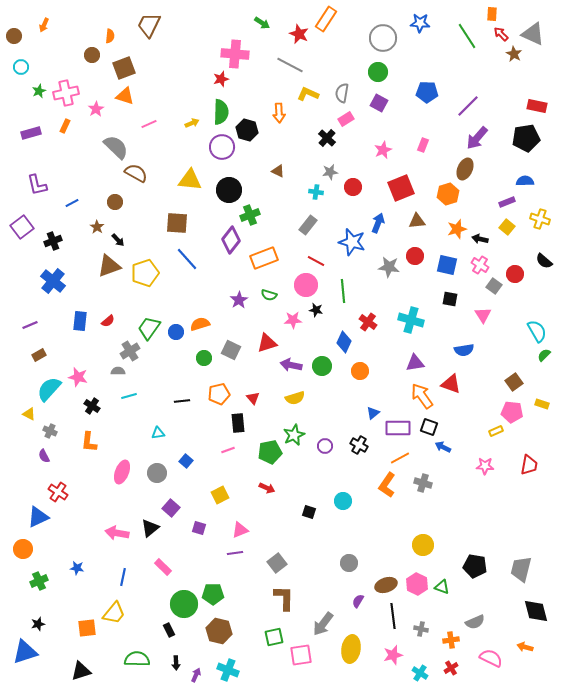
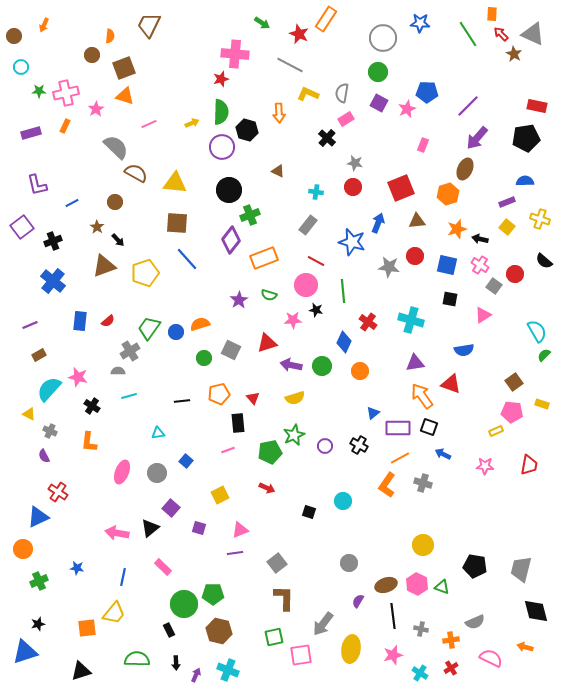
green line at (467, 36): moved 1 px right, 2 px up
green star at (39, 91): rotated 24 degrees clockwise
pink star at (383, 150): moved 24 px right, 41 px up
gray star at (330, 172): moved 25 px right, 9 px up; rotated 21 degrees clockwise
yellow triangle at (190, 180): moved 15 px left, 3 px down
brown triangle at (109, 266): moved 5 px left
pink triangle at (483, 315): rotated 30 degrees clockwise
blue arrow at (443, 447): moved 7 px down
